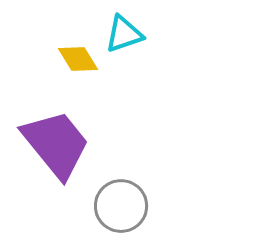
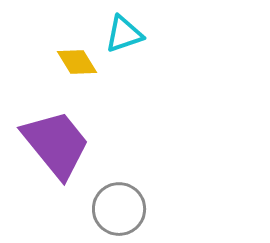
yellow diamond: moved 1 px left, 3 px down
gray circle: moved 2 px left, 3 px down
